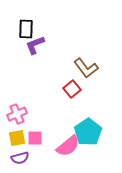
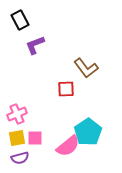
black rectangle: moved 6 px left, 9 px up; rotated 30 degrees counterclockwise
red square: moved 6 px left; rotated 36 degrees clockwise
